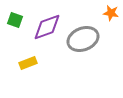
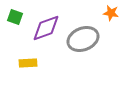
green square: moved 3 px up
purple diamond: moved 1 px left, 1 px down
yellow rectangle: rotated 18 degrees clockwise
